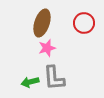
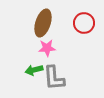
brown ellipse: moved 1 px right
pink star: rotated 12 degrees clockwise
green arrow: moved 4 px right, 12 px up
